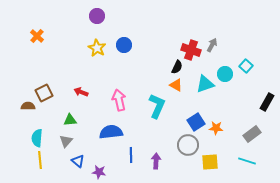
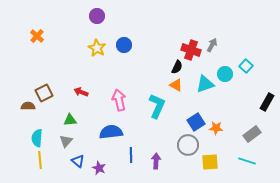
purple star: moved 4 px up; rotated 16 degrees clockwise
